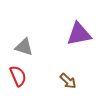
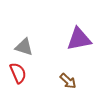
purple triangle: moved 5 px down
red semicircle: moved 3 px up
